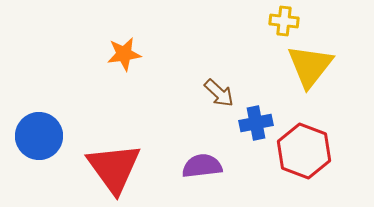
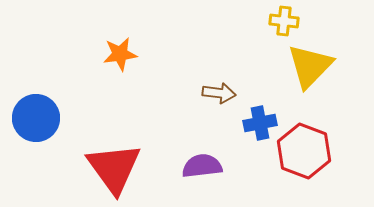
orange star: moved 4 px left
yellow triangle: rotated 6 degrees clockwise
brown arrow: rotated 36 degrees counterclockwise
blue cross: moved 4 px right
blue circle: moved 3 px left, 18 px up
